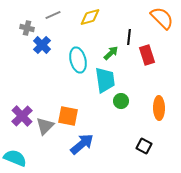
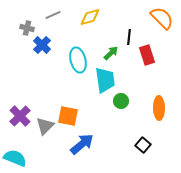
purple cross: moved 2 px left
black square: moved 1 px left, 1 px up; rotated 14 degrees clockwise
